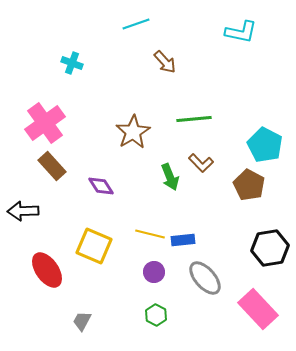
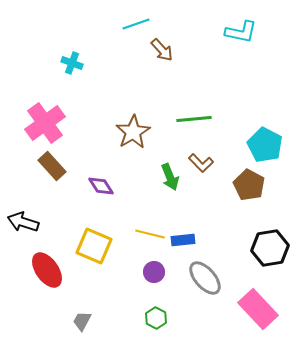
brown arrow: moved 3 px left, 12 px up
black arrow: moved 11 px down; rotated 20 degrees clockwise
green hexagon: moved 3 px down
